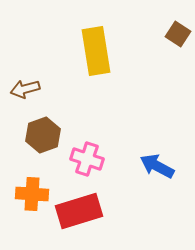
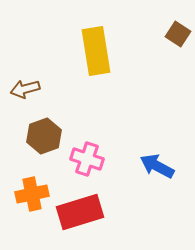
brown hexagon: moved 1 px right, 1 px down
orange cross: rotated 16 degrees counterclockwise
red rectangle: moved 1 px right, 1 px down
